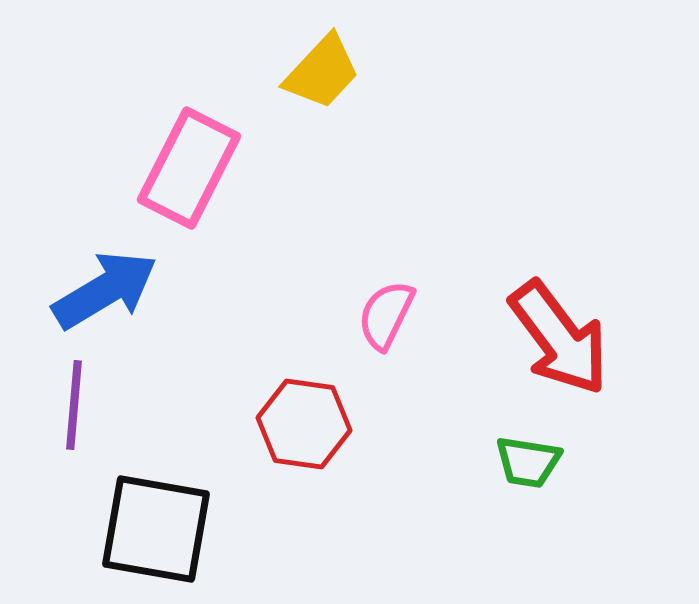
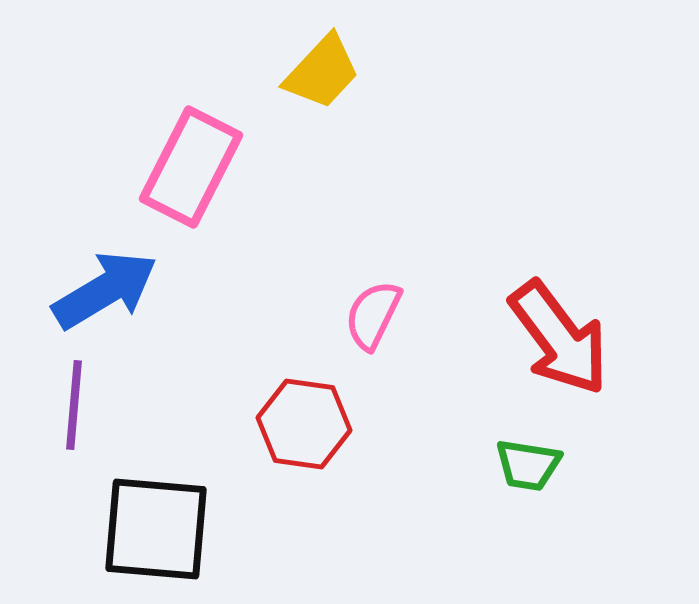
pink rectangle: moved 2 px right, 1 px up
pink semicircle: moved 13 px left
green trapezoid: moved 3 px down
black square: rotated 5 degrees counterclockwise
